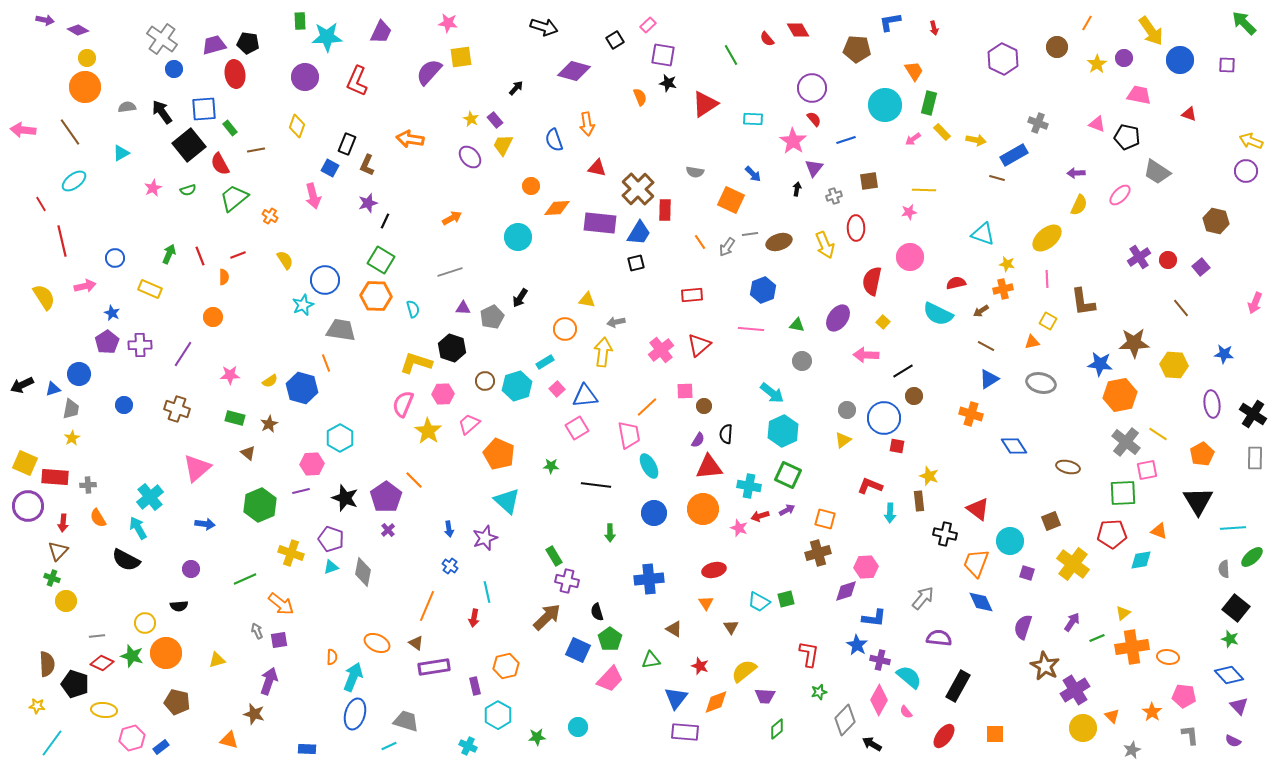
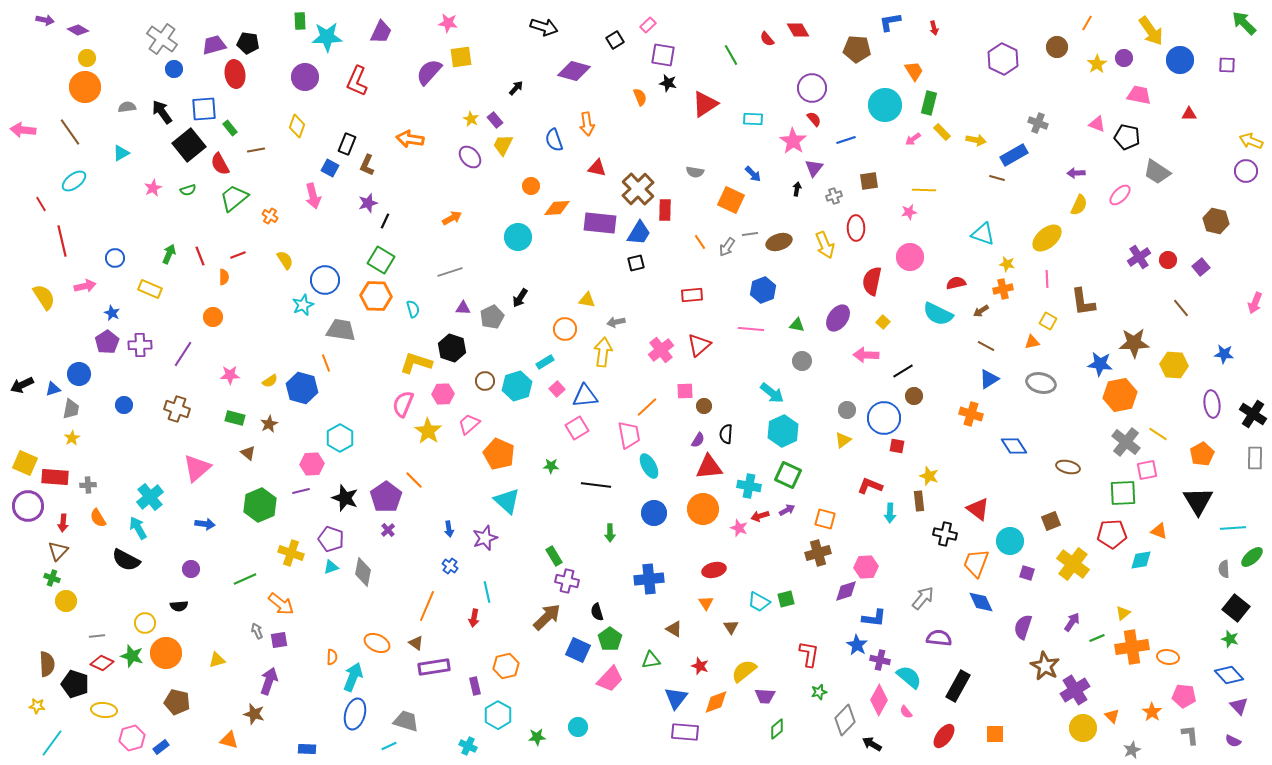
red triangle at (1189, 114): rotated 21 degrees counterclockwise
